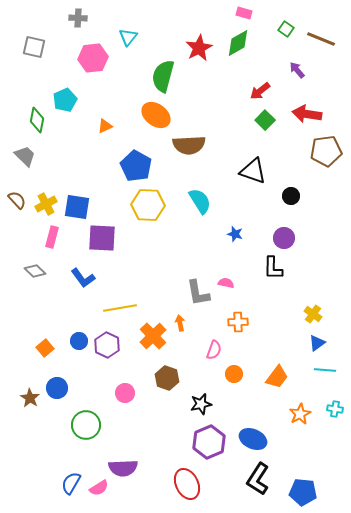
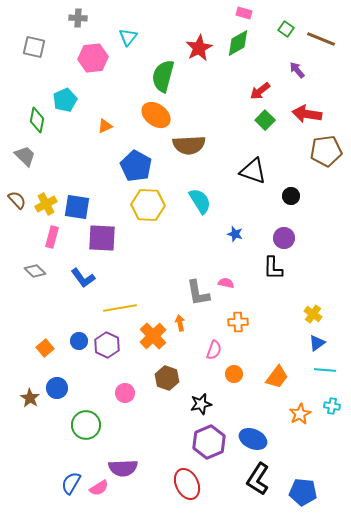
cyan cross at (335, 409): moved 3 px left, 3 px up
